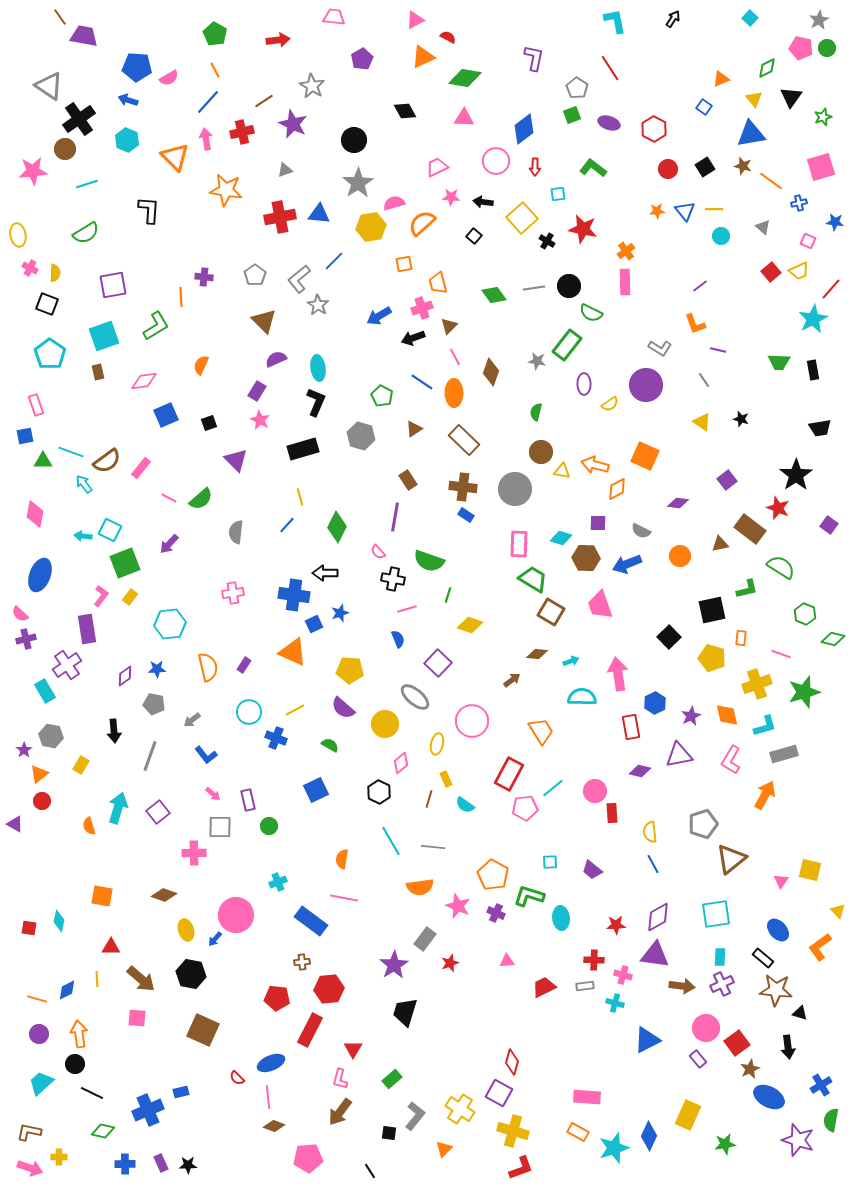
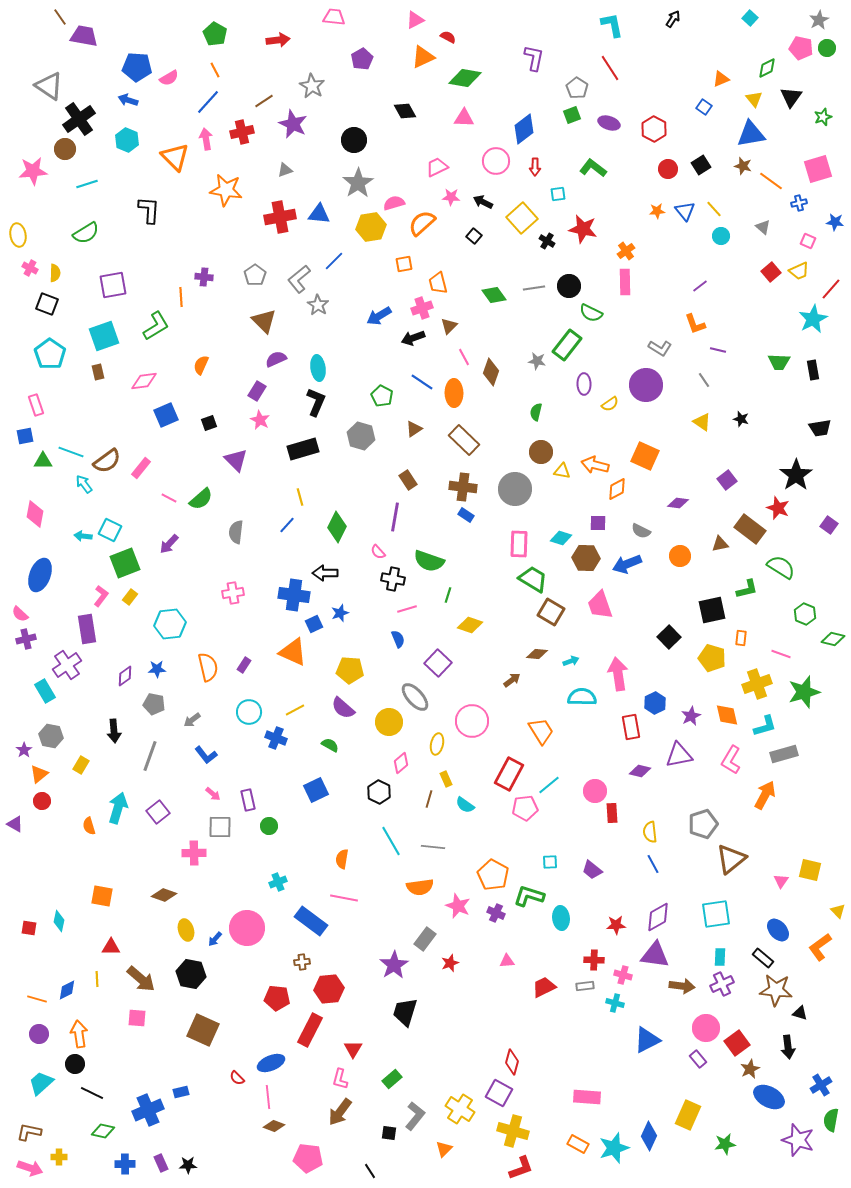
cyan L-shape at (615, 21): moved 3 px left, 4 px down
black square at (705, 167): moved 4 px left, 2 px up
pink square at (821, 167): moved 3 px left, 2 px down
black arrow at (483, 202): rotated 18 degrees clockwise
yellow line at (714, 209): rotated 48 degrees clockwise
pink line at (455, 357): moved 9 px right
gray ellipse at (415, 697): rotated 8 degrees clockwise
yellow circle at (385, 724): moved 4 px right, 2 px up
cyan line at (553, 788): moved 4 px left, 3 px up
pink circle at (236, 915): moved 11 px right, 13 px down
orange rectangle at (578, 1132): moved 12 px down
pink pentagon at (308, 1158): rotated 12 degrees clockwise
